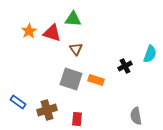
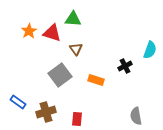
cyan semicircle: moved 4 px up
gray square: moved 11 px left, 4 px up; rotated 35 degrees clockwise
brown cross: moved 1 px left, 2 px down
